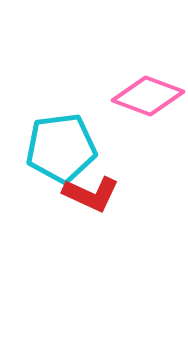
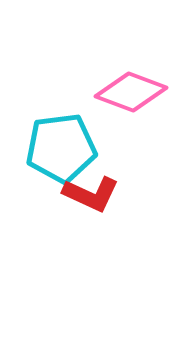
pink diamond: moved 17 px left, 4 px up
